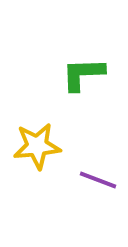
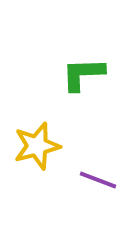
yellow star: rotated 9 degrees counterclockwise
